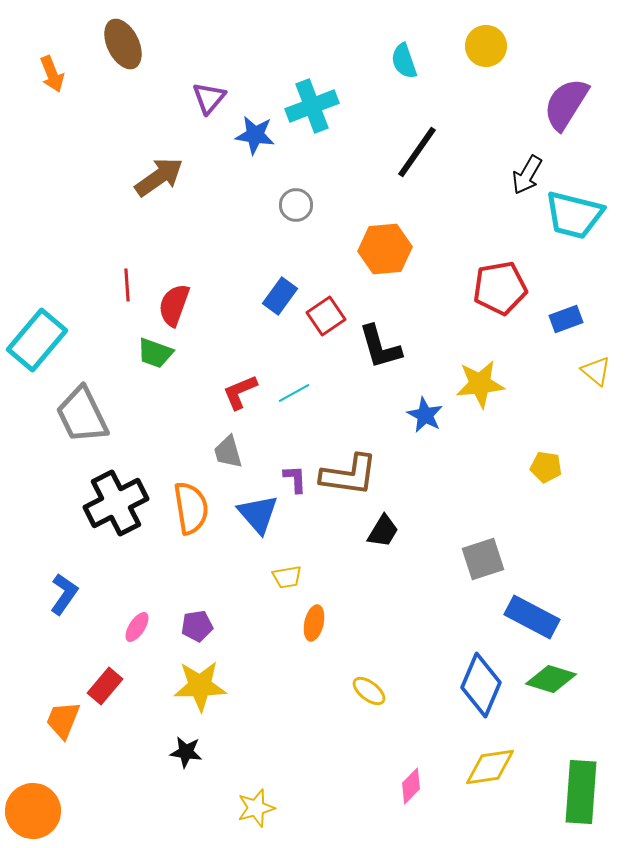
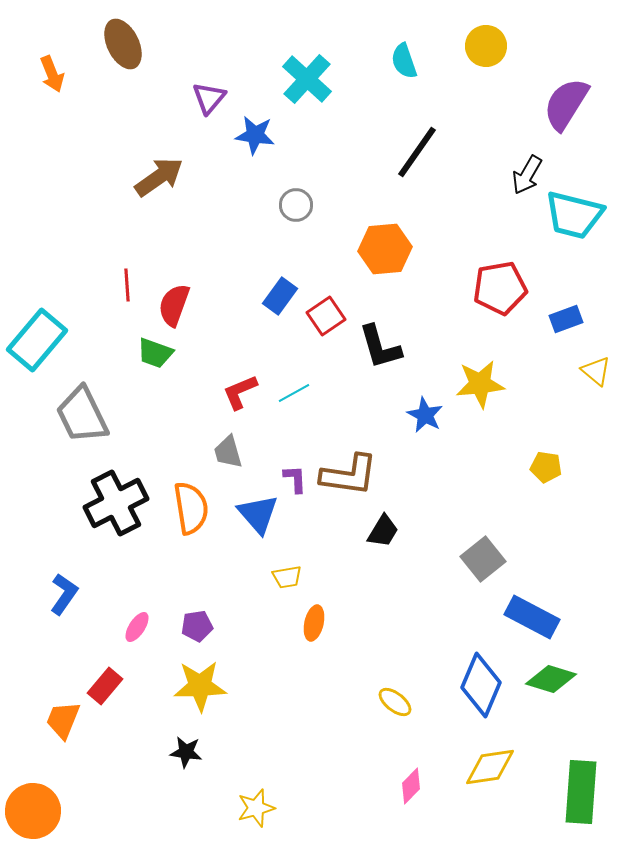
cyan cross at (312, 106): moved 5 px left, 27 px up; rotated 27 degrees counterclockwise
gray square at (483, 559): rotated 21 degrees counterclockwise
yellow ellipse at (369, 691): moved 26 px right, 11 px down
